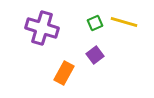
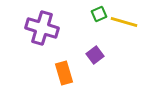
green square: moved 4 px right, 9 px up
orange rectangle: rotated 45 degrees counterclockwise
